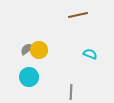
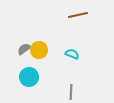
gray semicircle: moved 3 px left
cyan semicircle: moved 18 px left
